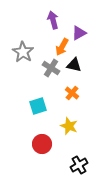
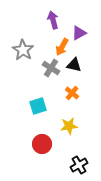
gray star: moved 2 px up
yellow star: rotated 30 degrees counterclockwise
